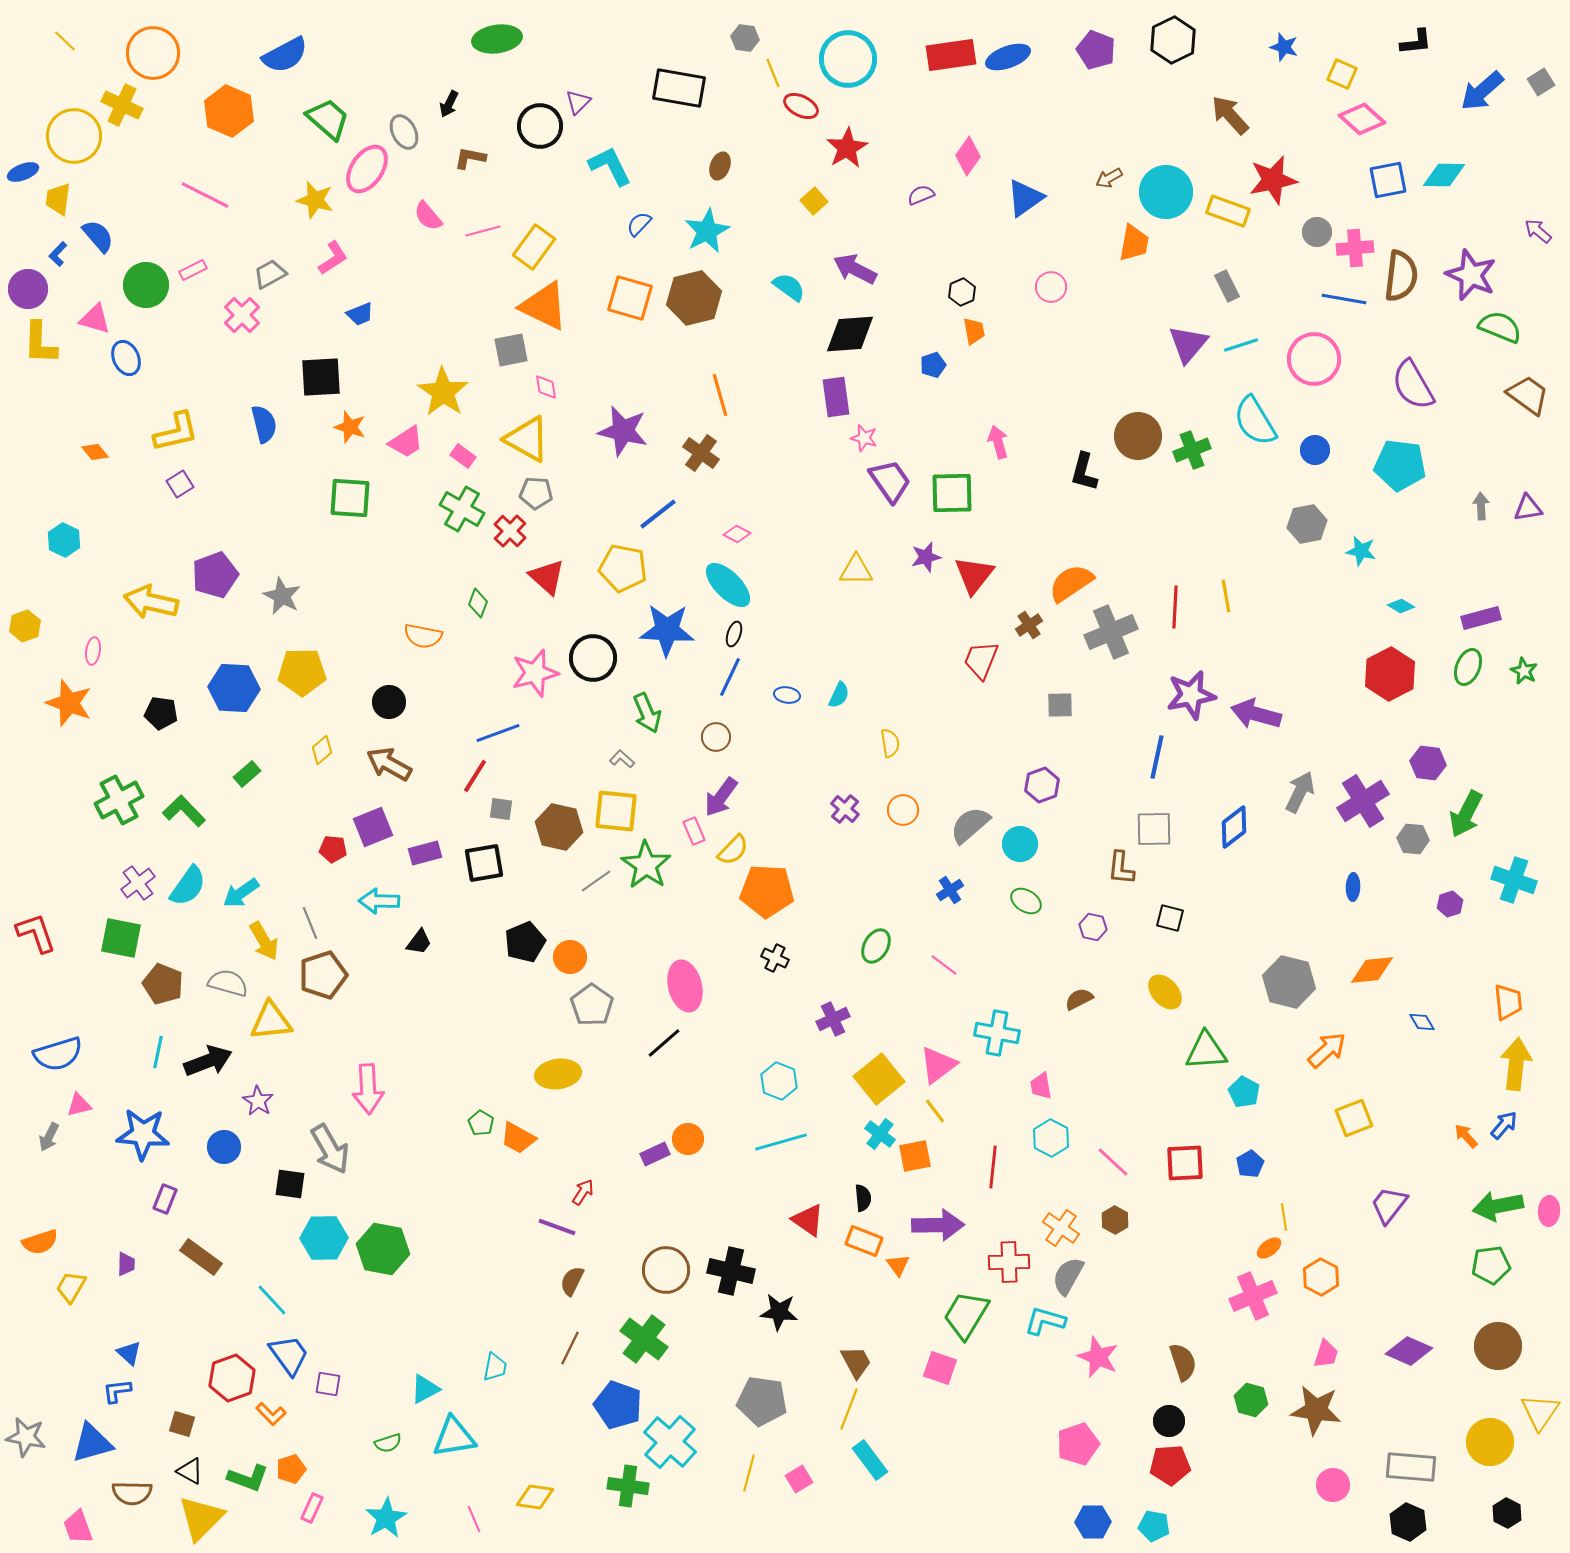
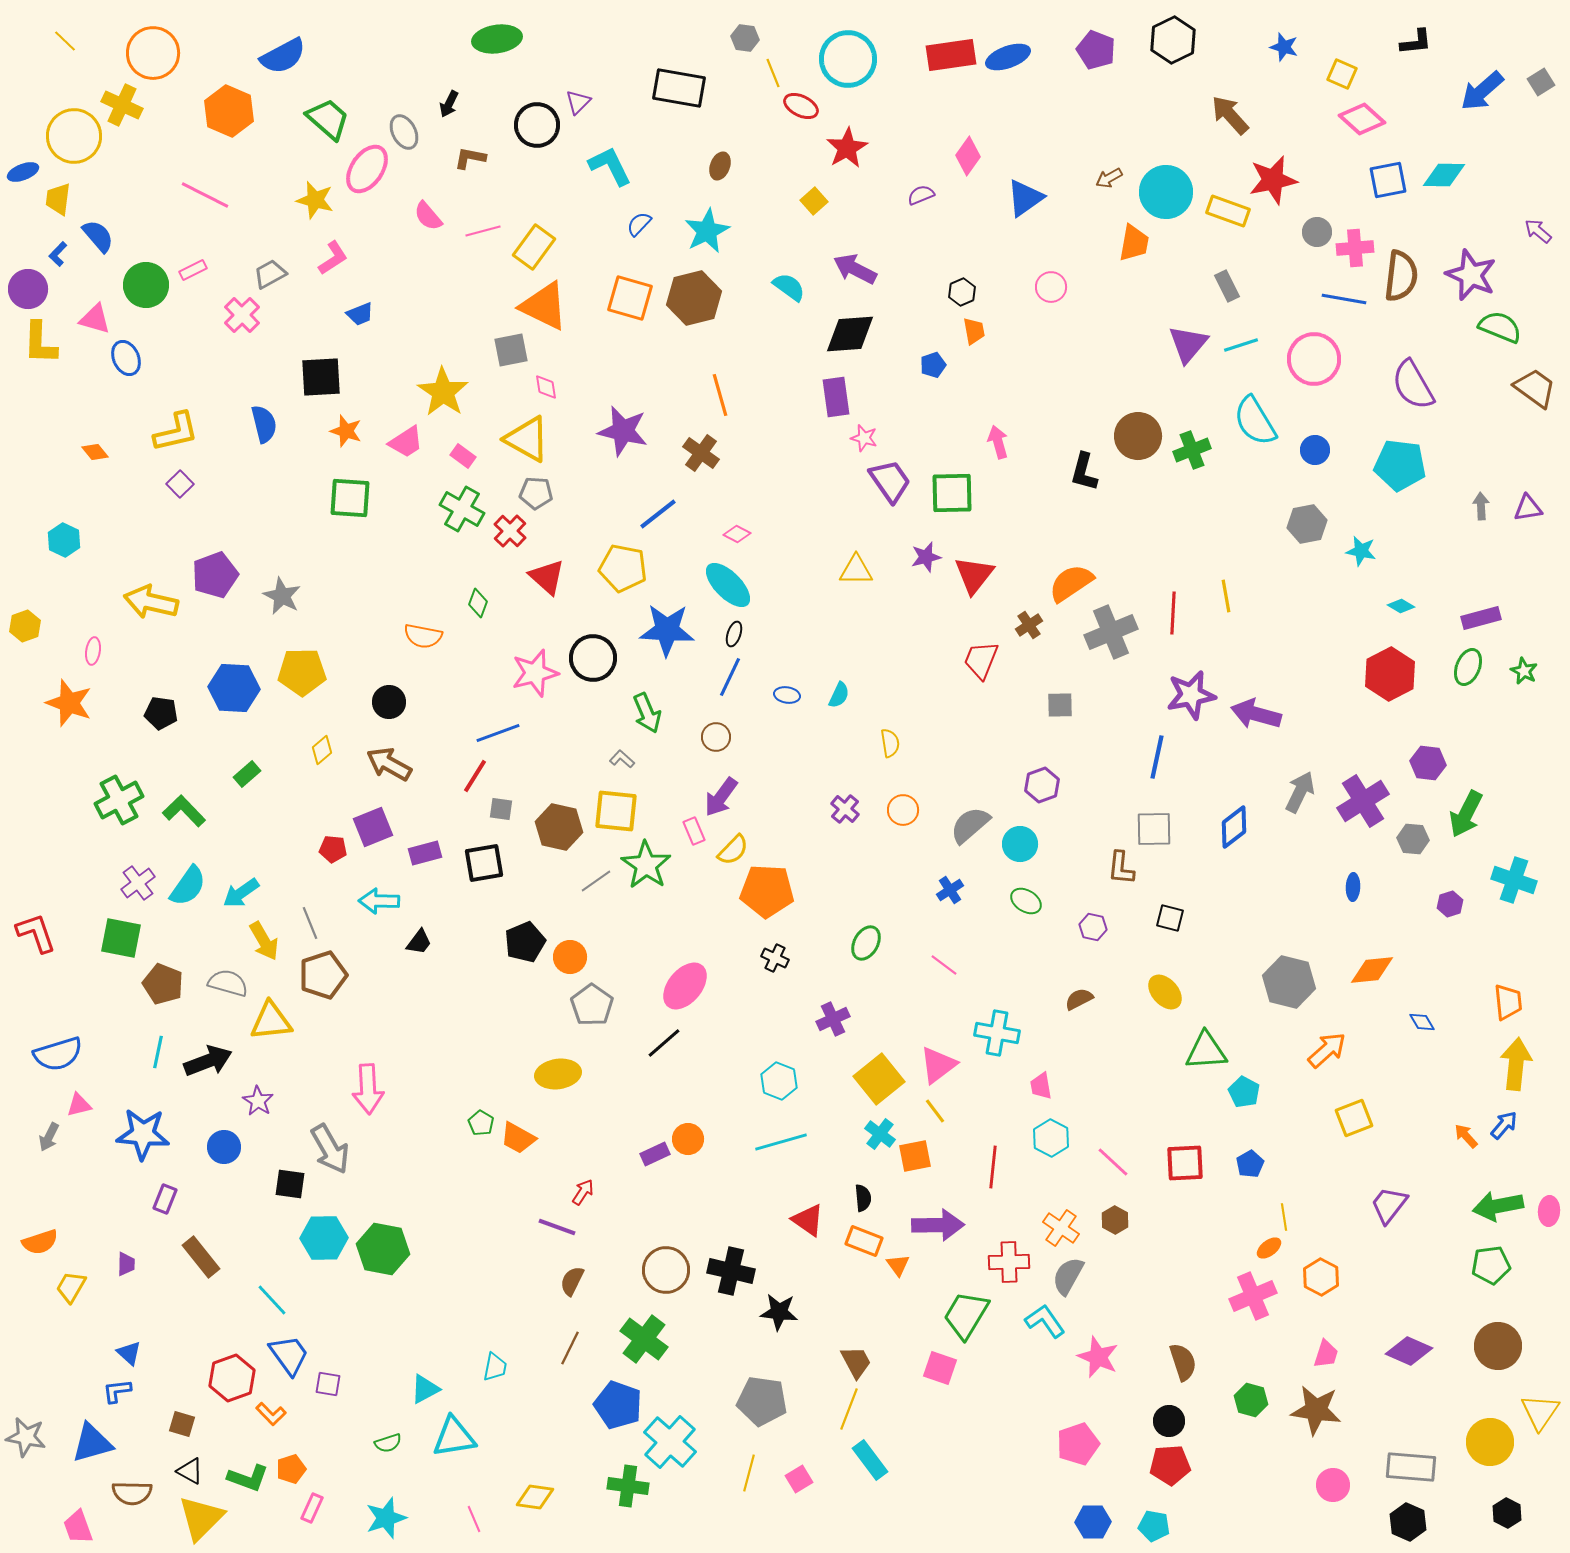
blue semicircle at (285, 55): moved 2 px left, 1 px down
black circle at (540, 126): moved 3 px left, 1 px up
brown trapezoid at (1528, 395): moved 7 px right, 7 px up
orange star at (350, 427): moved 4 px left, 4 px down
purple square at (180, 484): rotated 12 degrees counterclockwise
red line at (1175, 607): moved 2 px left, 6 px down
green ellipse at (876, 946): moved 10 px left, 3 px up
pink ellipse at (685, 986): rotated 54 degrees clockwise
brown rectangle at (201, 1257): rotated 15 degrees clockwise
cyan L-shape at (1045, 1321): rotated 39 degrees clockwise
cyan star at (386, 1518): rotated 12 degrees clockwise
